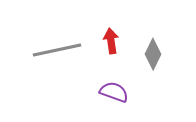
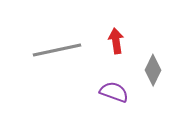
red arrow: moved 5 px right
gray diamond: moved 16 px down
